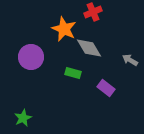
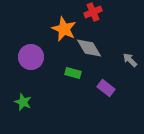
gray arrow: rotated 14 degrees clockwise
green star: moved 16 px up; rotated 24 degrees counterclockwise
